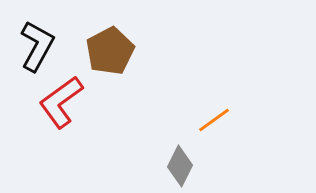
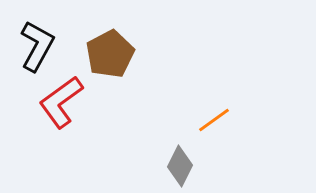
brown pentagon: moved 3 px down
